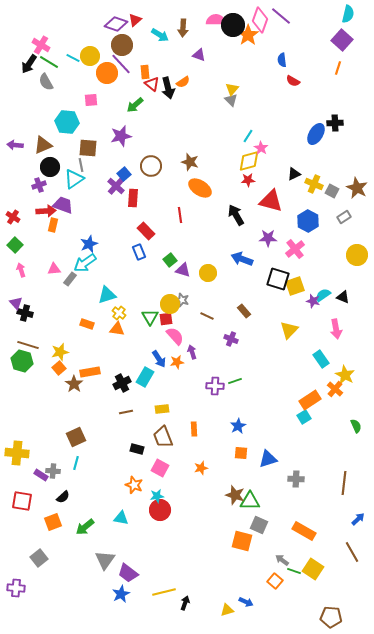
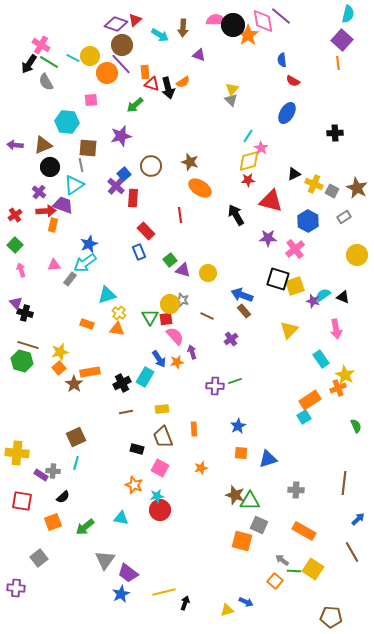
pink diamond at (260, 20): moved 3 px right, 1 px down; rotated 30 degrees counterclockwise
orange line at (338, 68): moved 5 px up; rotated 24 degrees counterclockwise
red triangle at (152, 84): rotated 21 degrees counterclockwise
black cross at (335, 123): moved 10 px down
blue ellipse at (316, 134): moved 29 px left, 21 px up
cyan triangle at (74, 179): moved 6 px down
purple cross at (39, 185): moved 7 px down; rotated 32 degrees counterclockwise
red cross at (13, 217): moved 2 px right, 2 px up; rotated 24 degrees clockwise
blue arrow at (242, 259): moved 36 px down
pink triangle at (54, 269): moved 4 px up
purple cross at (231, 339): rotated 32 degrees clockwise
orange cross at (335, 389): moved 3 px right, 1 px up; rotated 28 degrees clockwise
gray cross at (296, 479): moved 11 px down
green line at (294, 571): rotated 16 degrees counterclockwise
